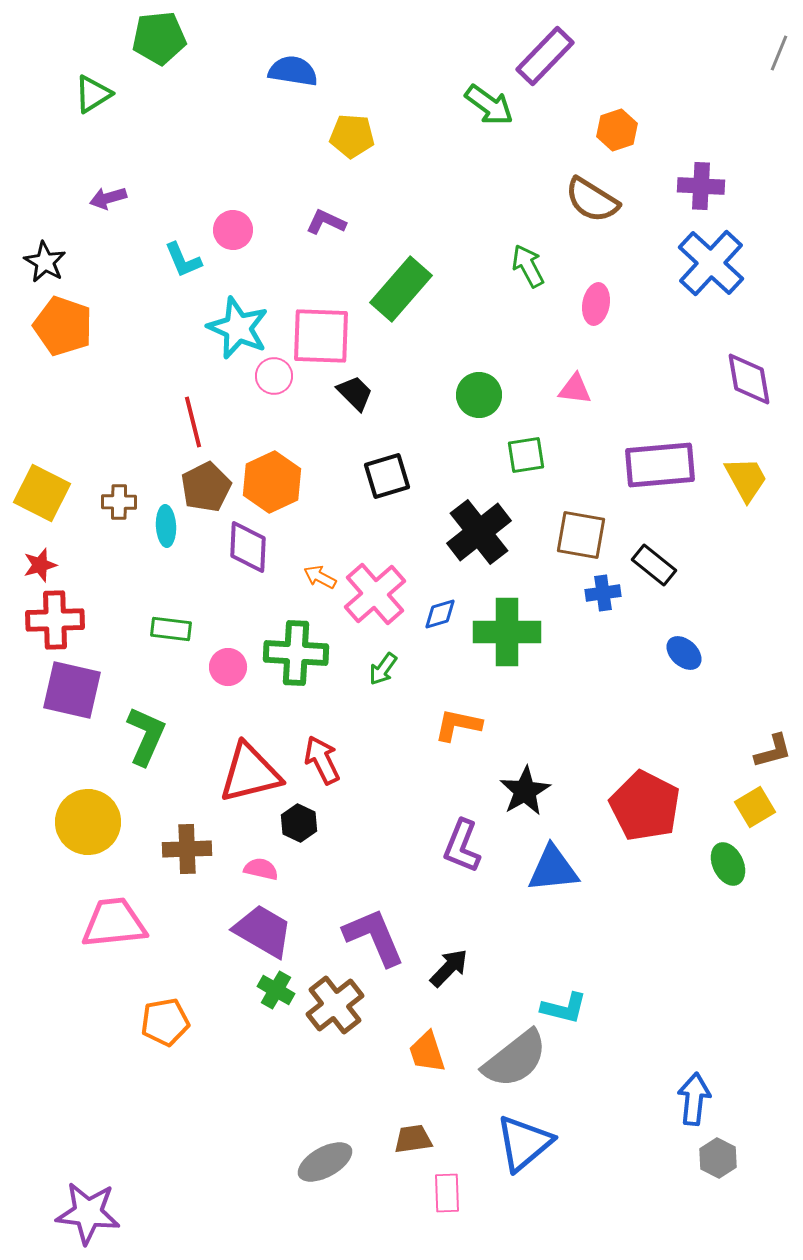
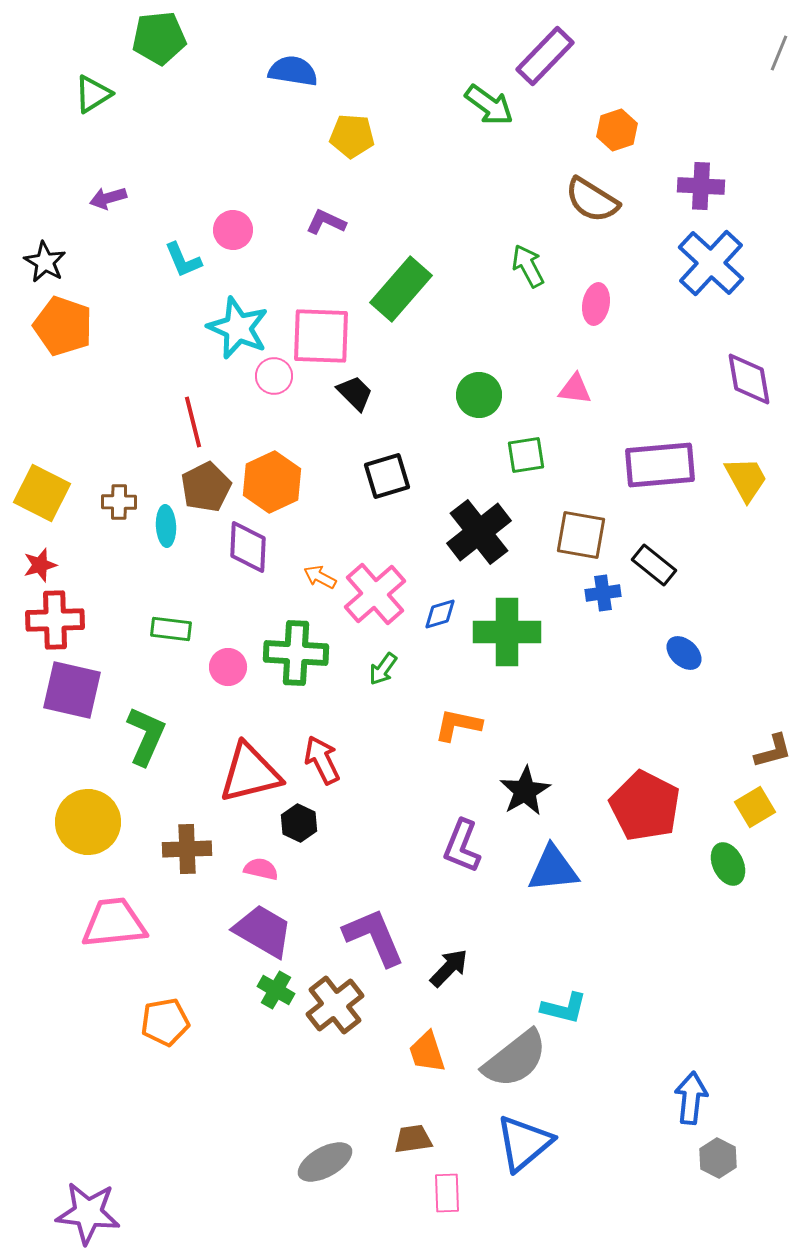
blue arrow at (694, 1099): moved 3 px left, 1 px up
